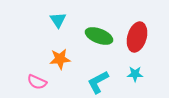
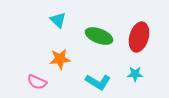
cyan triangle: rotated 12 degrees counterclockwise
red ellipse: moved 2 px right
cyan L-shape: rotated 120 degrees counterclockwise
